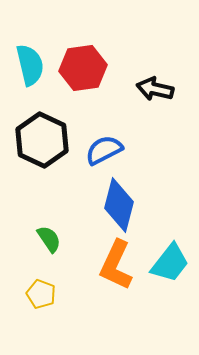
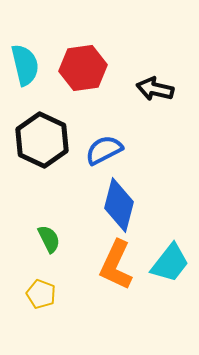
cyan semicircle: moved 5 px left
green semicircle: rotated 8 degrees clockwise
